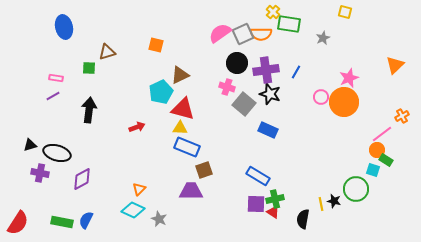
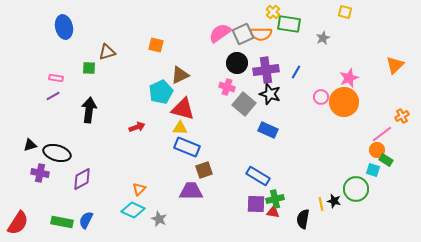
red triangle at (273, 212): rotated 24 degrees counterclockwise
